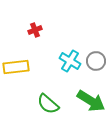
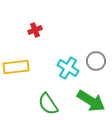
cyan cross: moved 2 px left, 7 px down
green semicircle: rotated 15 degrees clockwise
